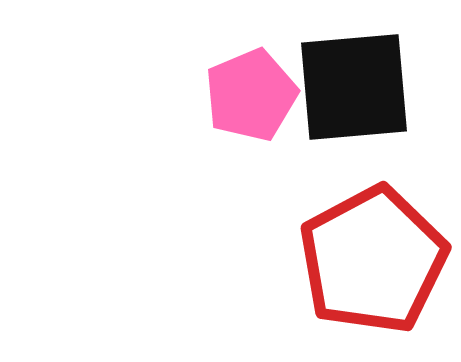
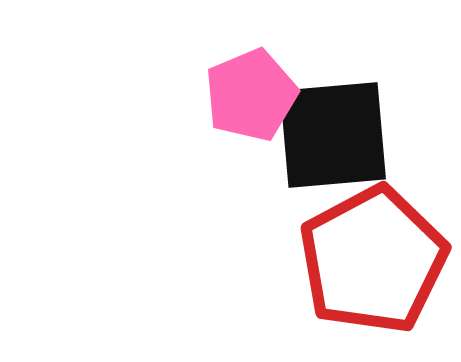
black square: moved 21 px left, 48 px down
